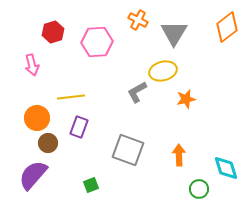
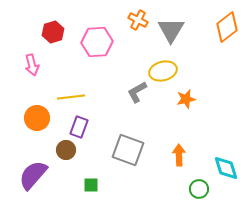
gray triangle: moved 3 px left, 3 px up
brown circle: moved 18 px right, 7 px down
green square: rotated 21 degrees clockwise
